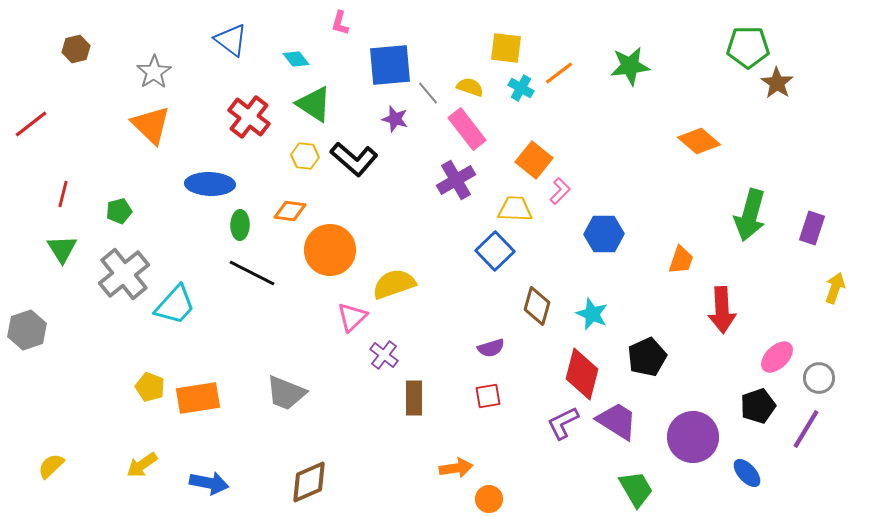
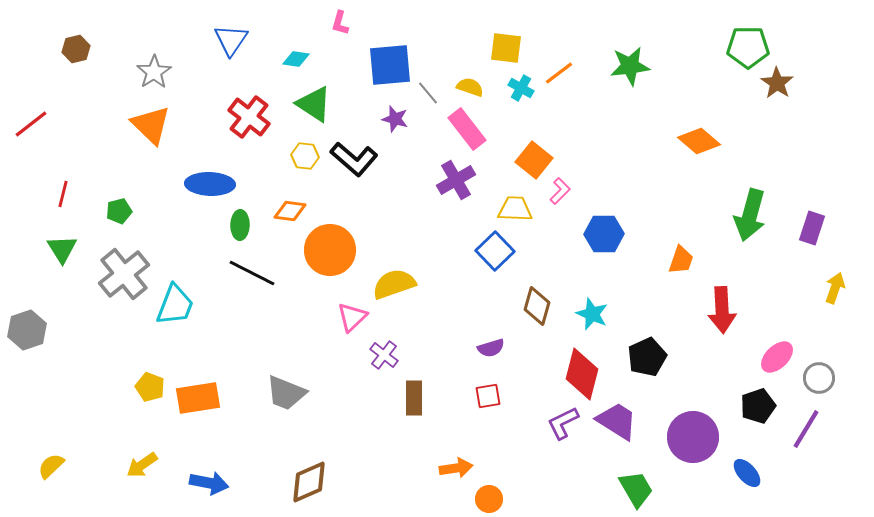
blue triangle at (231, 40): rotated 27 degrees clockwise
cyan diamond at (296, 59): rotated 44 degrees counterclockwise
cyan trapezoid at (175, 305): rotated 21 degrees counterclockwise
